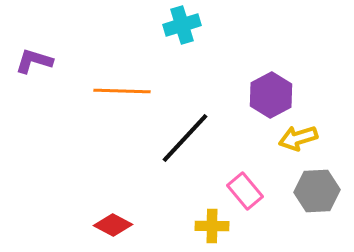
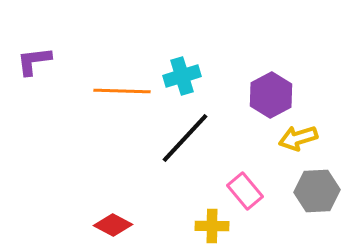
cyan cross: moved 51 px down
purple L-shape: rotated 24 degrees counterclockwise
